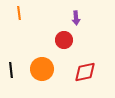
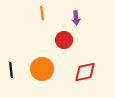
orange line: moved 23 px right
